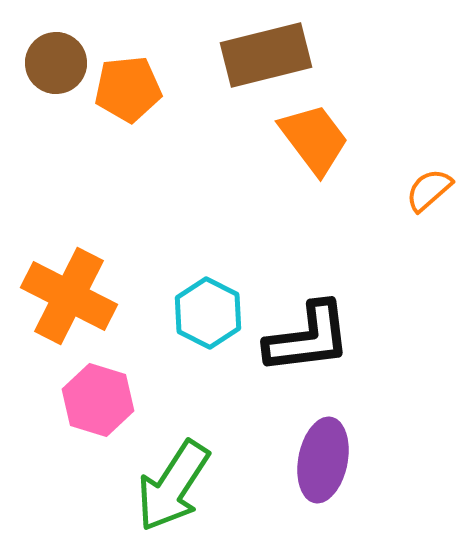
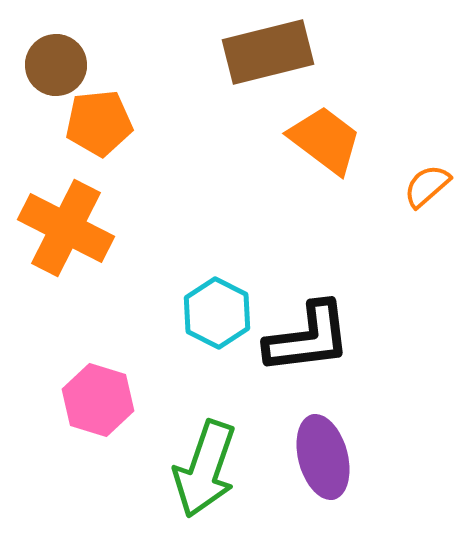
brown rectangle: moved 2 px right, 3 px up
brown circle: moved 2 px down
orange pentagon: moved 29 px left, 34 px down
orange trapezoid: moved 11 px right, 1 px down; rotated 16 degrees counterclockwise
orange semicircle: moved 2 px left, 4 px up
orange cross: moved 3 px left, 68 px up
cyan hexagon: moved 9 px right
purple ellipse: moved 3 px up; rotated 26 degrees counterclockwise
green arrow: moved 32 px right, 17 px up; rotated 14 degrees counterclockwise
